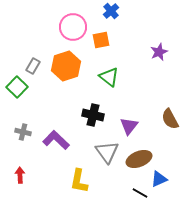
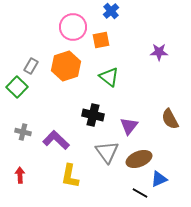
purple star: rotated 24 degrees clockwise
gray rectangle: moved 2 px left
yellow L-shape: moved 9 px left, 5 px up
